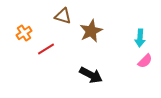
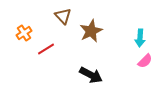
brown triangle: rotated 30 degrees clockwise
